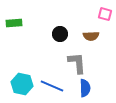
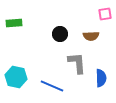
pink square: rotated 24 degrees counterclockwise
cyan hexagon: moved 6 px left, 7 px up
blue semicircle: moved 16 px right, 10 px up
